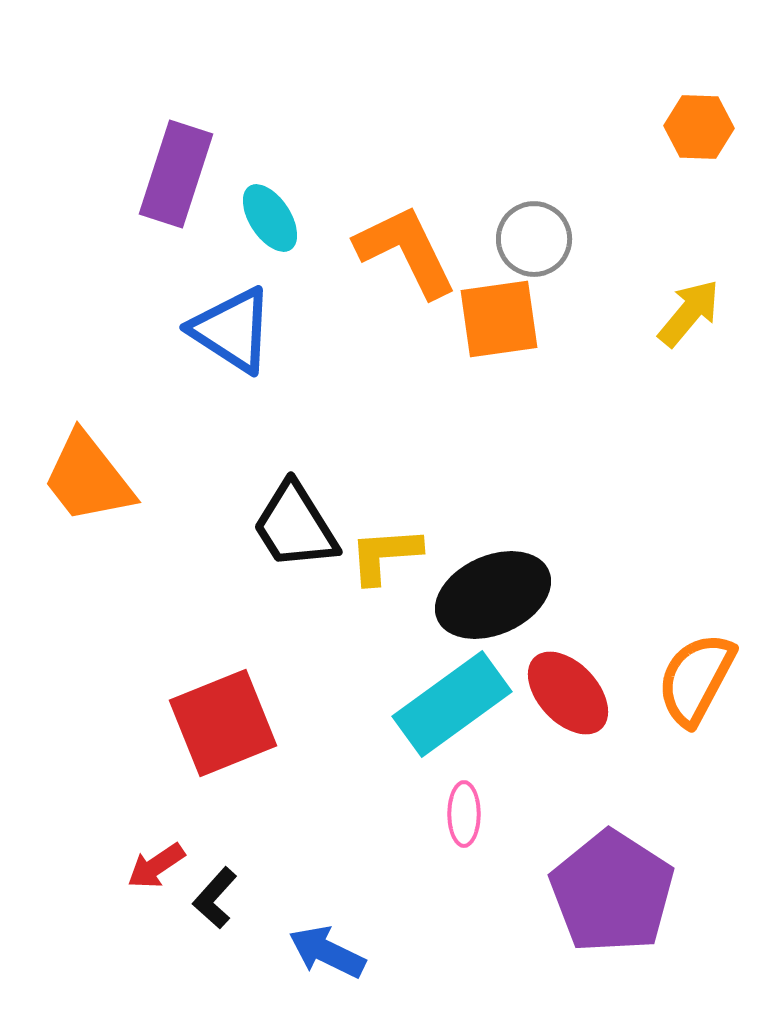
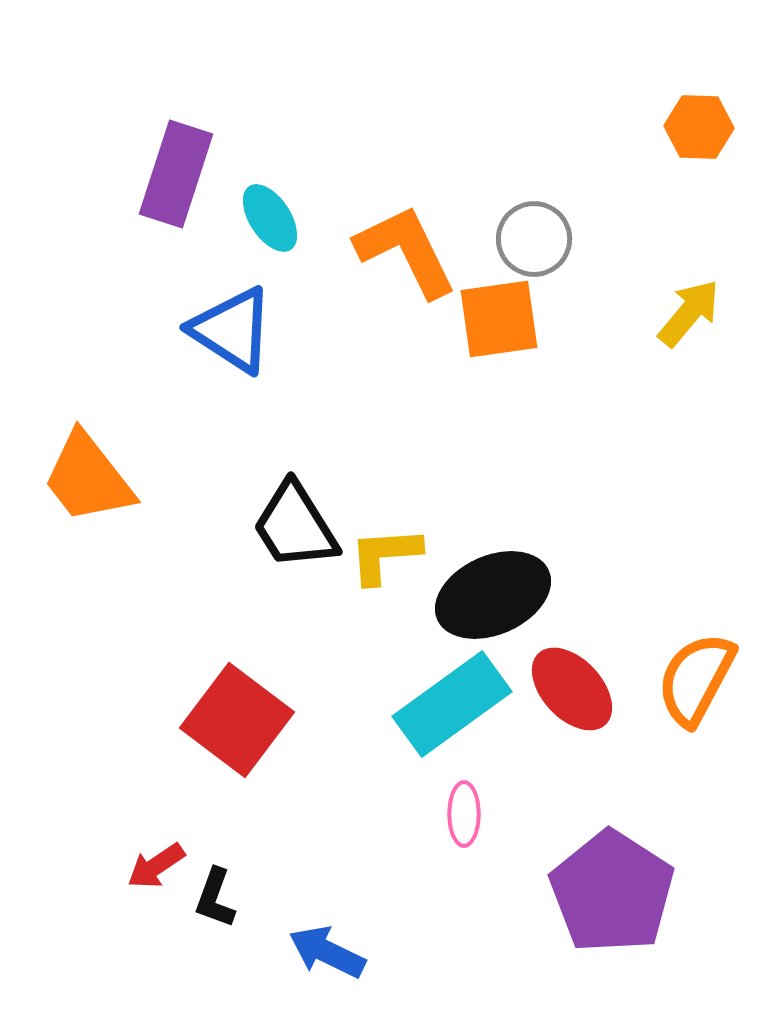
red ellipse: moved 4 px right, 4 px up
red square: moved 14 px right, 3 px up; rotated 31 degrees counterclockwise
black L-shape: rotated 22 degrees counterclockwise
